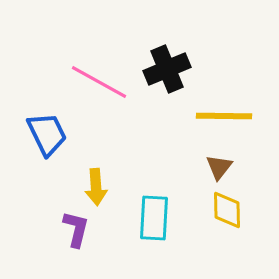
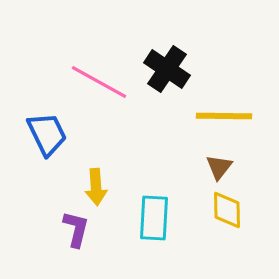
black cross: rotated 33 degrees counterclockwise
